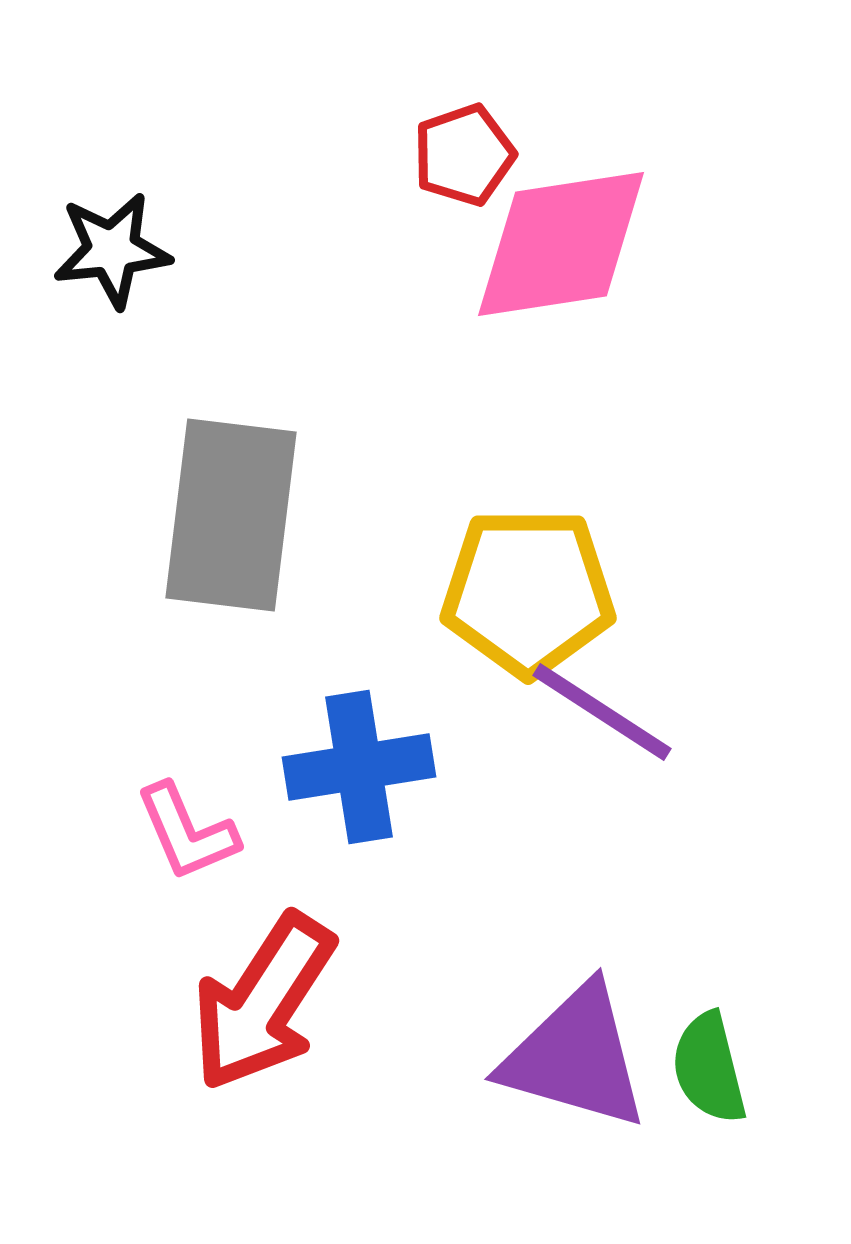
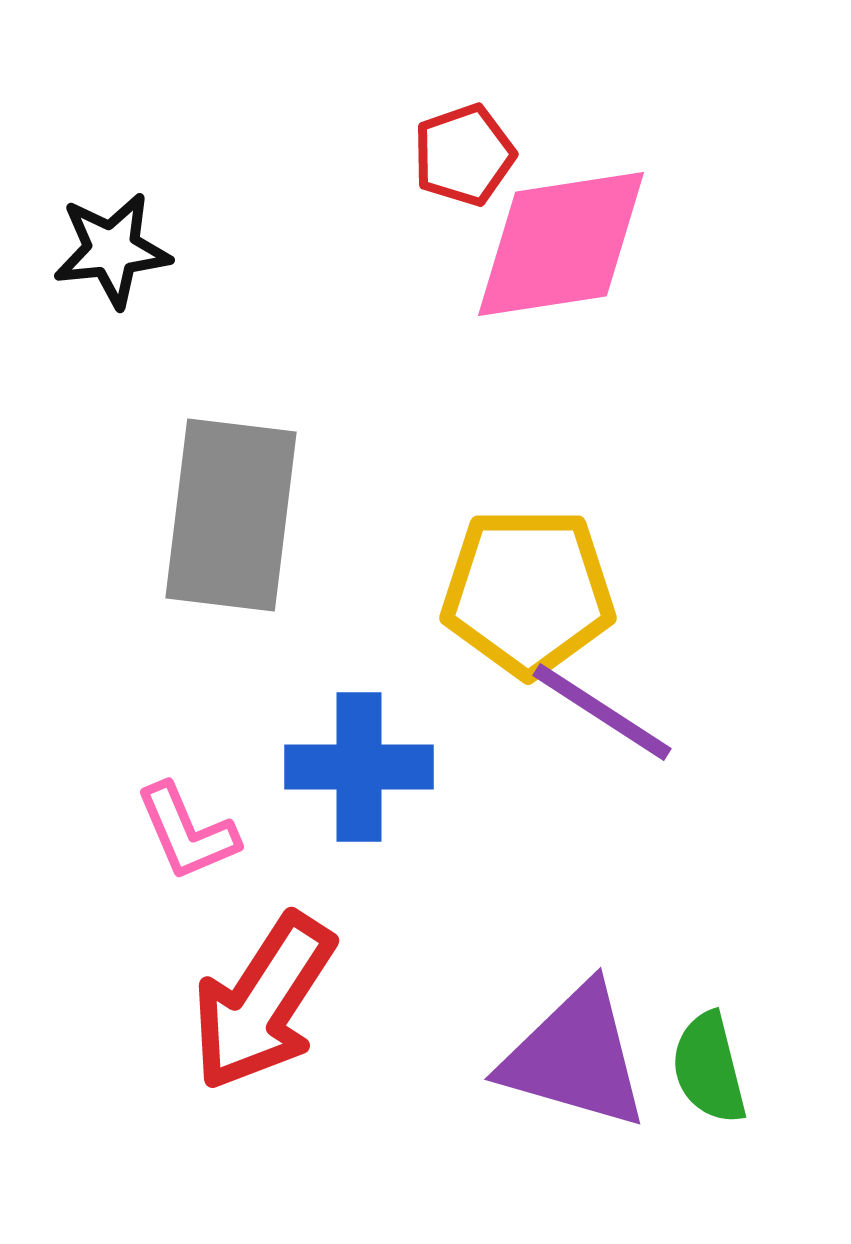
blue cross: rotated 9 degrees clockwise
